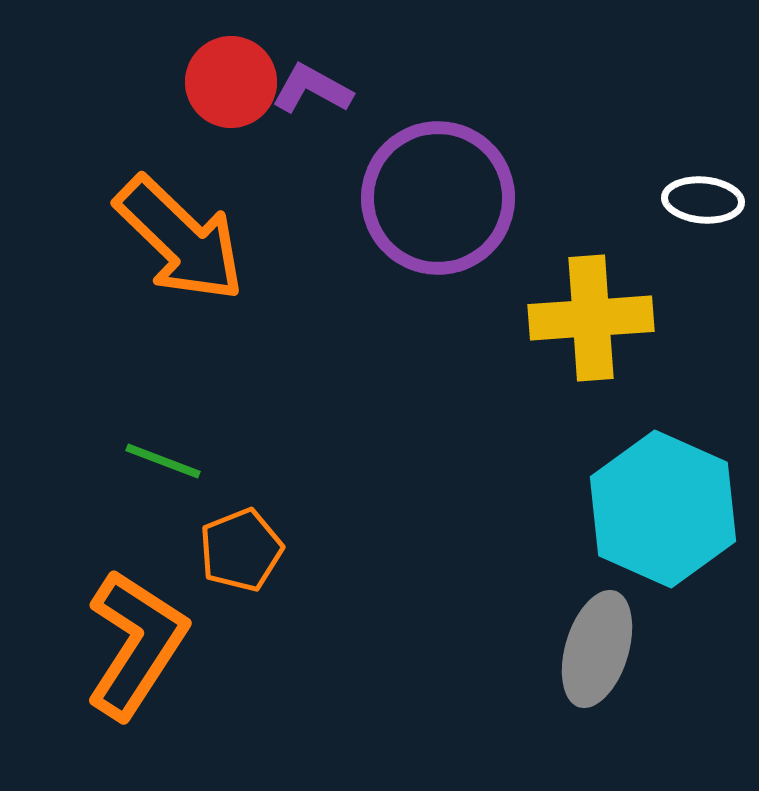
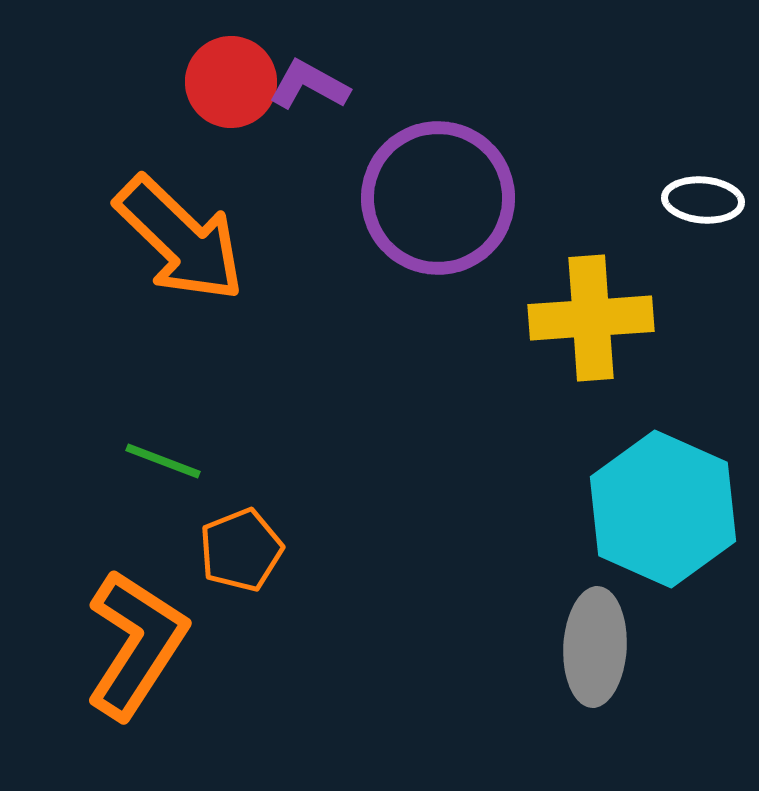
purple L-shape: moved 3 px left, 4 px up
gray ellipse: moved 2 px left, 2 px up; rotated 14 degrees counterclockwise
